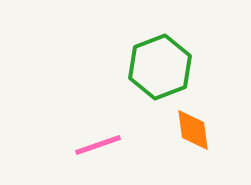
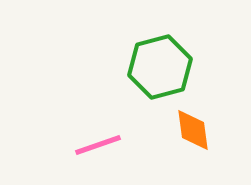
green hexagon: rotated 6 degrees clockwise
